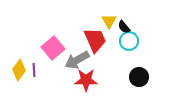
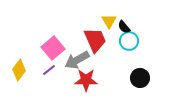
purple line: moved 15 px right; rotated 56 degrees clockwise
black circle: moved 1 px right, 1 px down
